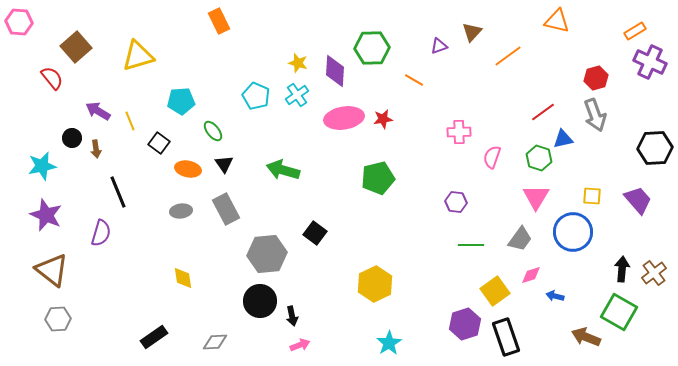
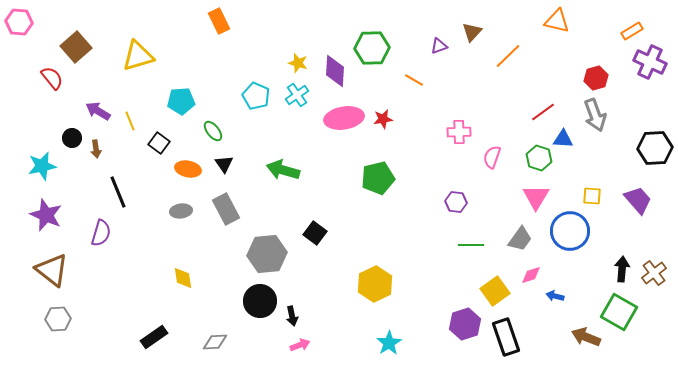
orange rectangle at (635, 31): moved 3 px left
orange line at (508, 56): rotated 8 degrees counterclockwise
blue triangle at (563, 139): rotated 15 degrees clockwise
blue circle at (573, 232): moved 3 px left, 1 px up
